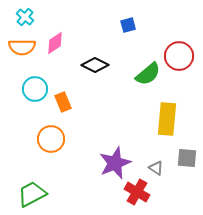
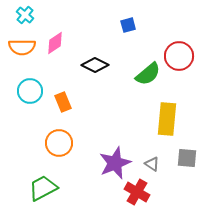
cyan cross: moved 2 px up
cyan circle: moved 5 px left, 2 px down
orange circle: moved 8 px right, 4 px down
gray triangle: moved 4 px left, 4 px up
green trapezoid: moved 11 px right, 6 px up
